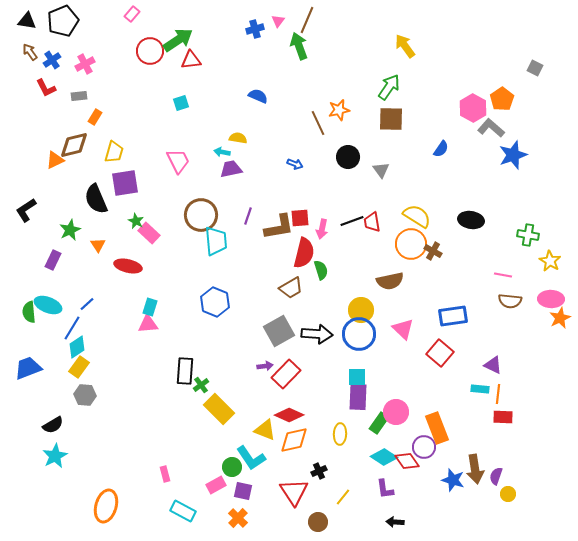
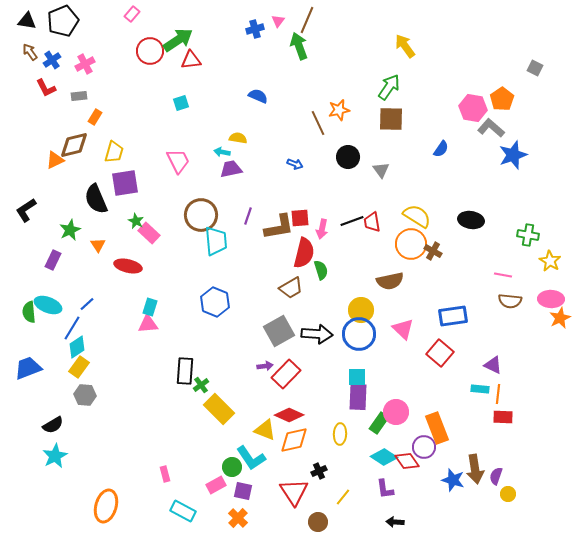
pink hexagon at (473, 108): rotated 20 degrees counterclockwise
